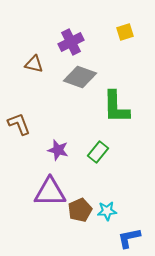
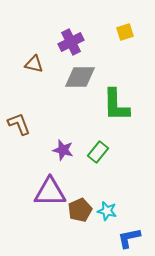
gray diamond: rotated 20 degrees counterclockwise
green L-shape: moved 2 px up
purple star: moved 5 px right
cyan star: rotated 18 degrees clockwise
